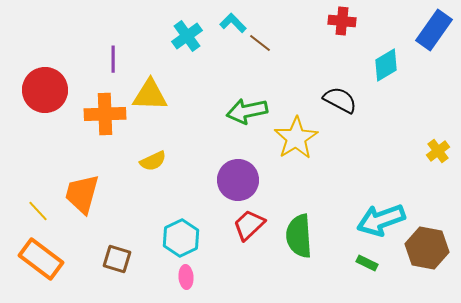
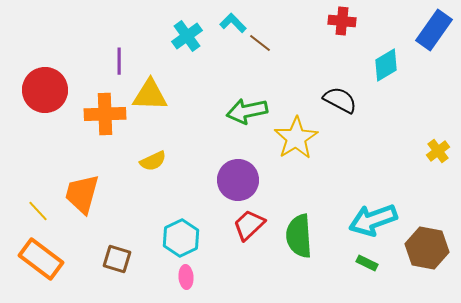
purple line: moved 6 px right, 2 px down
cyan arrow: moved 8 px left
